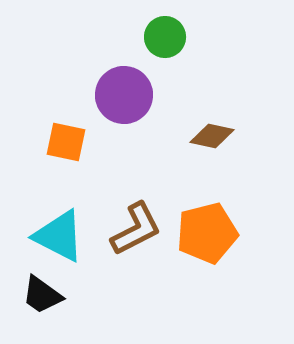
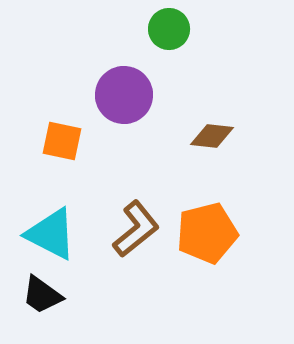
green circle: moved 4 px right, 8 px up
brown diamond: rotated 6 degrees counterclockwise
orange square: moved 4 px left, 1 px up
brown L-shape: rotated 12 degrees counterclockwise
cyan triangle: moved 8 px left, 2 px up
